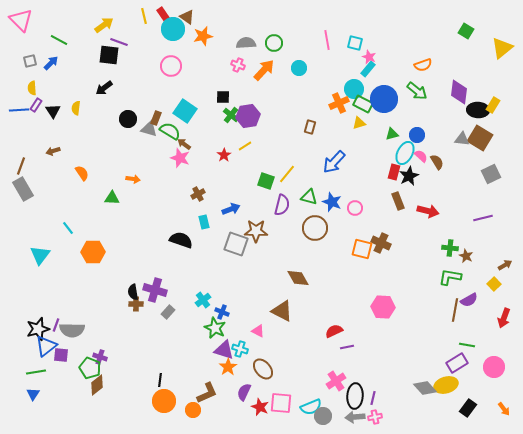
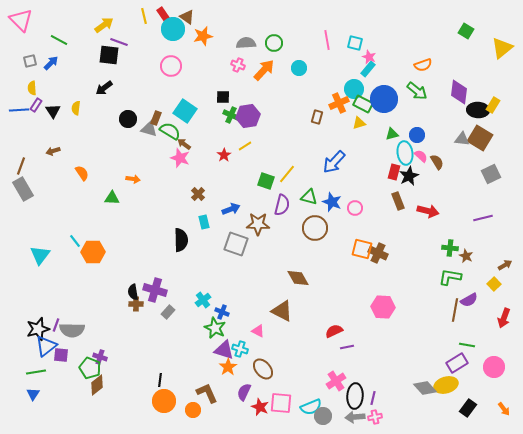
green cross at (231, 115): rotated 14 degrees counterclockwise
brown rectangle at (310, 127): moved 7 px right, 10 px up
cyan ellipse at (405, 153): rotated 35 degrees counterclockwise
brown cross at (198, 194): rotated 16 degrees counterclockwise
cyan line at (68, 228): moved 7 px right, 13 px down
brown star at (256, 231): moved 2 px right, 7 px up
black semicircle at (181, 240): rotated 70 degrees clockwise
brown cross at (381, 243): moved 3 px left, 10 px down
brown L-shape at (207, 393): rotated 90 degrees counterclockwise
